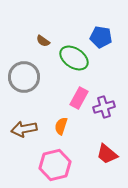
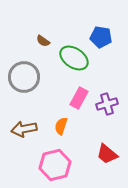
purple cross: moved 3 px right, 3 px up
